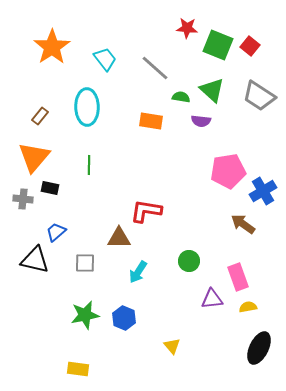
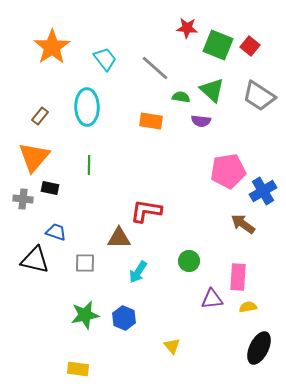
blue trapezoid: rotated 60 degrees clockwise
pink rectangle: rotated 24 degrees clockwise
